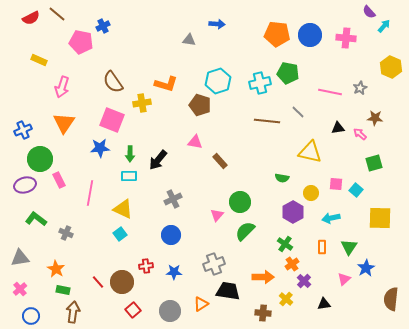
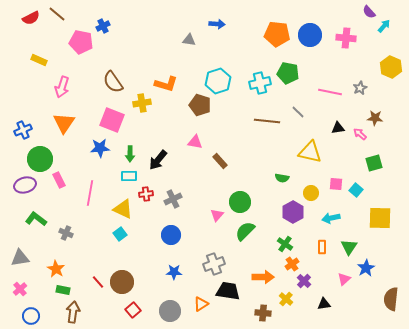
red cross at (146, 266): moved 72 px up
